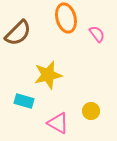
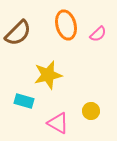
orange ellipse: moved 7 px down
pink semicircle: moved 1 px right; rotated 84 degrees clockwise
